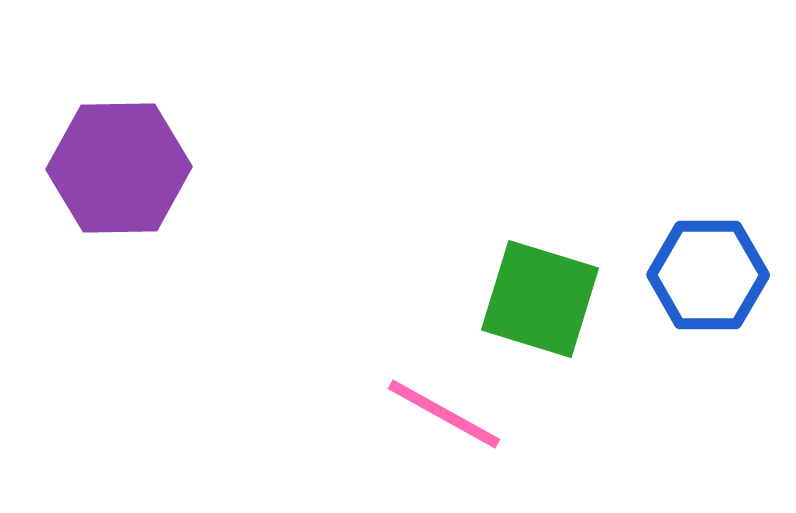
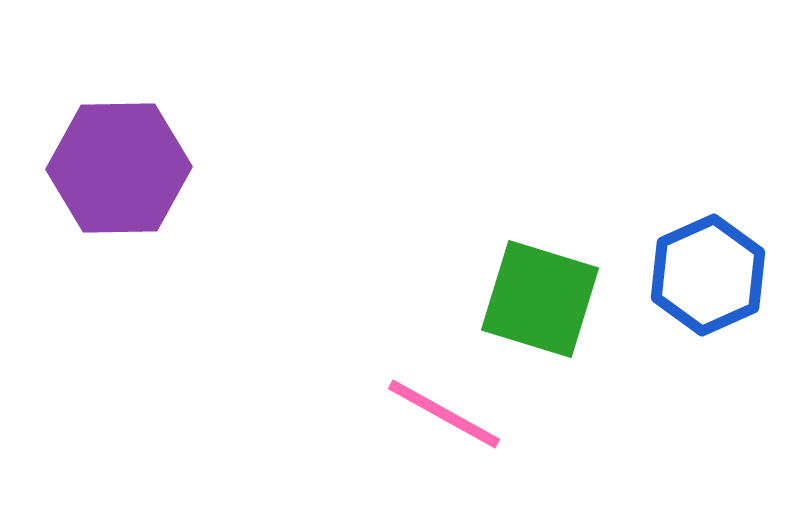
blue hexagon: rotated 24 degrees counterclockwise
